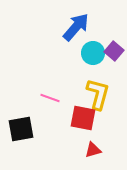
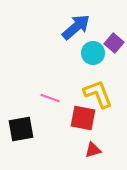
blue arrow: rotated 8 degrees clockwise
purple square: moved 8 px up
yellow L-shape: rotated 36 degrees counterclockwise
